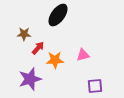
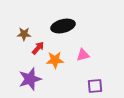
black ellipse: moved 5 px right, 11 px down; rotated 40 degrees clockwise
